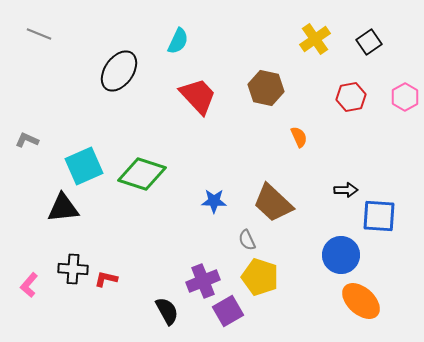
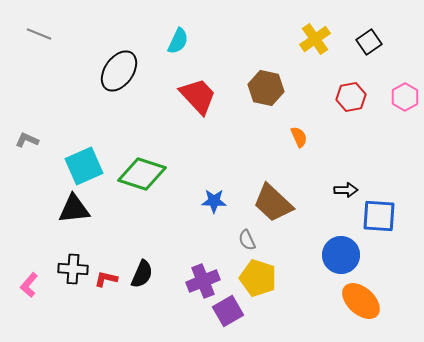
black triangle: moved 11 px right, 1 px down
yellow pentagon: moved 2 px left, 1 px down
black semicircle: moved 25 px left, 37 px up; rotated 52 degrees clockwise
